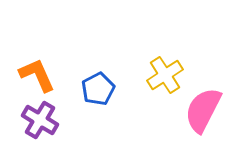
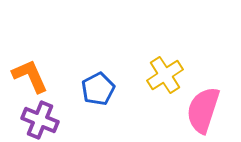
orange L-shape: moved 7 px left, 1 px down
pink semicircle: rotated 9 degrees counterclockwise
purple cross: rotated 9 degrees counterclockwise
